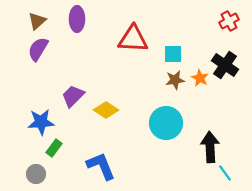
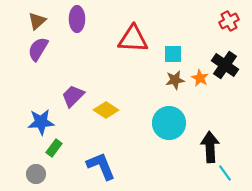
cyan circle: moved 3 px right
